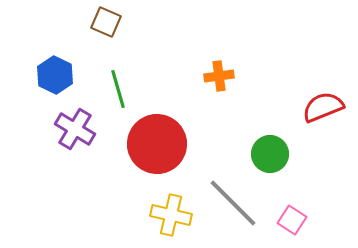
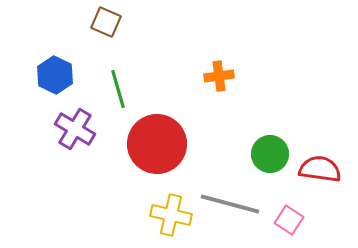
red semicircle: moved 3 px left, 62 px down; rotated 30 degrees clockwise
gray line: moved 3 px left, 1 px down; rotated 30 degrees counterclockwise
pink square: moved 3 px left
